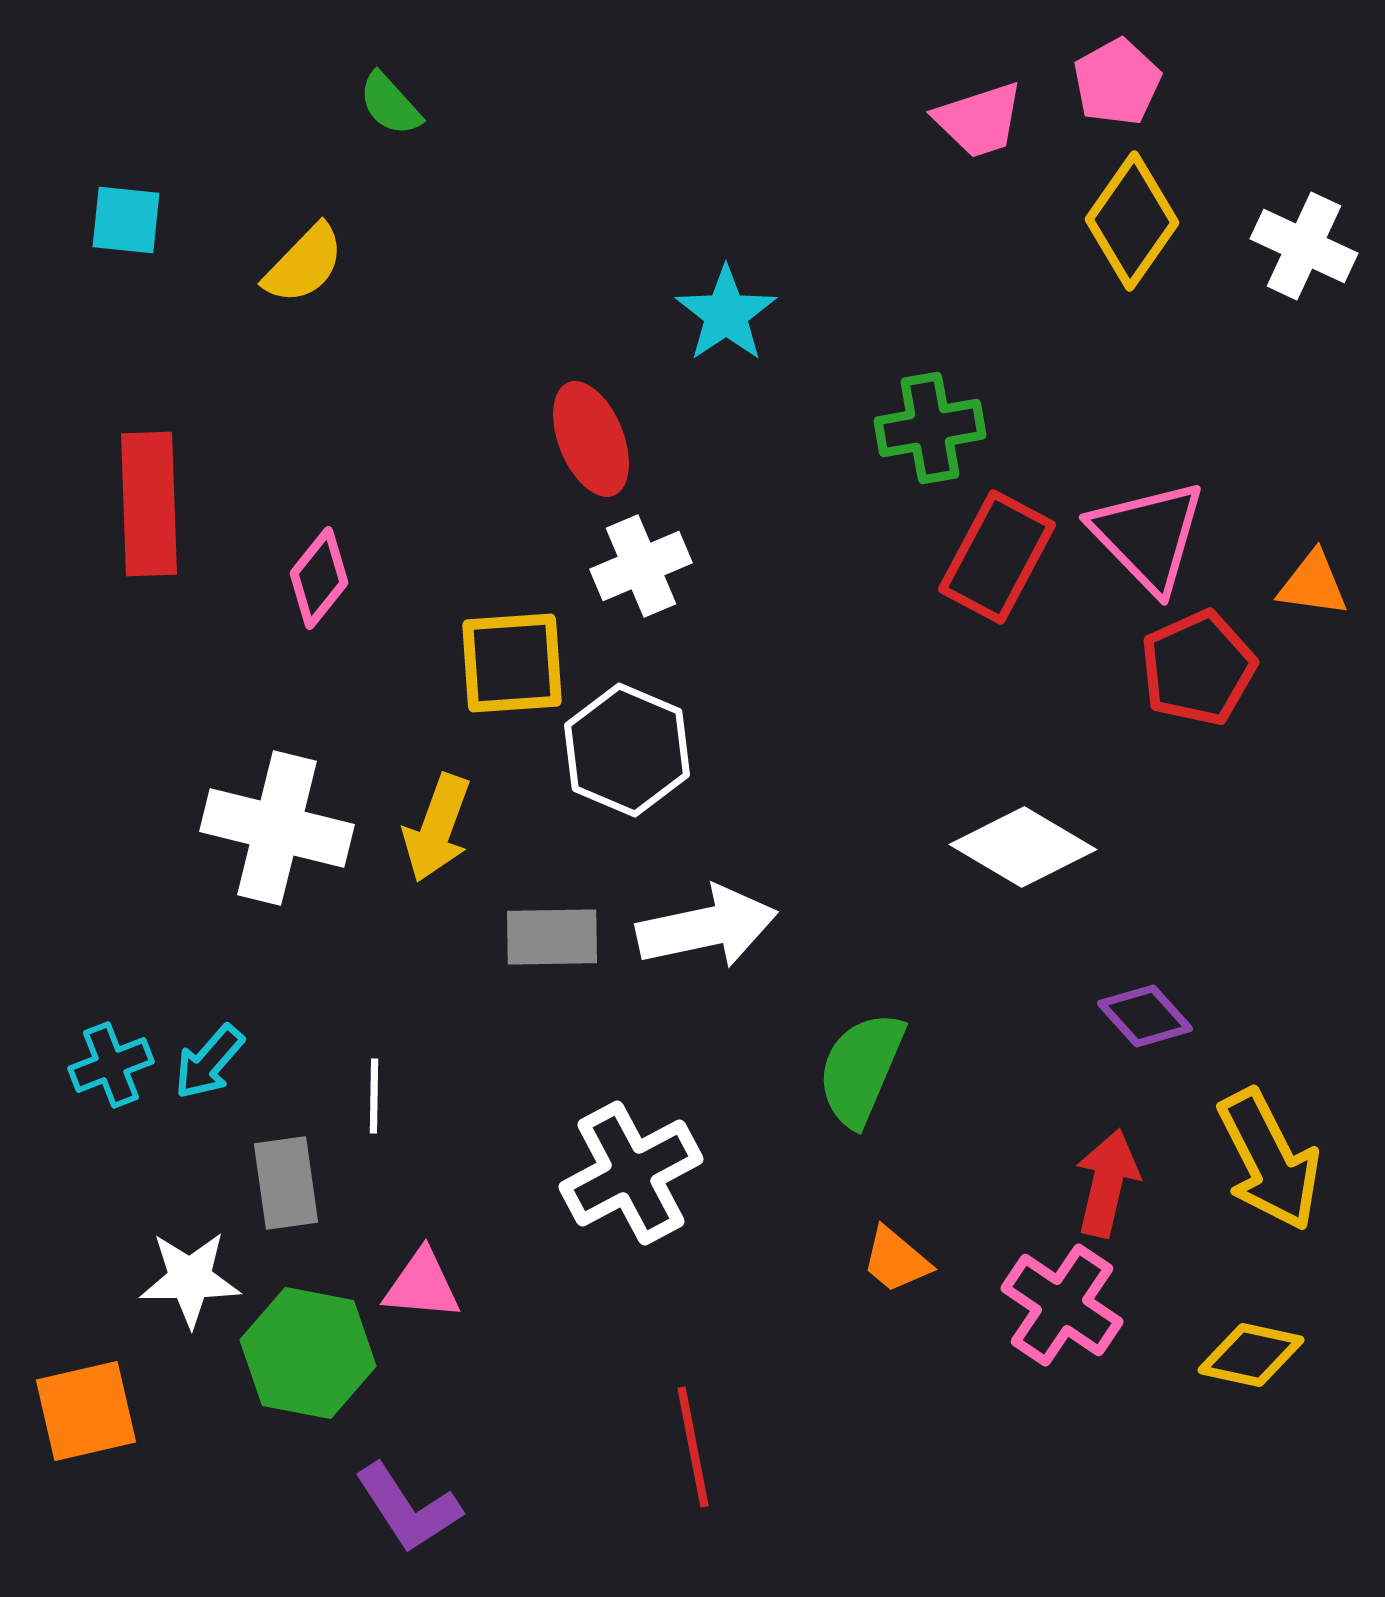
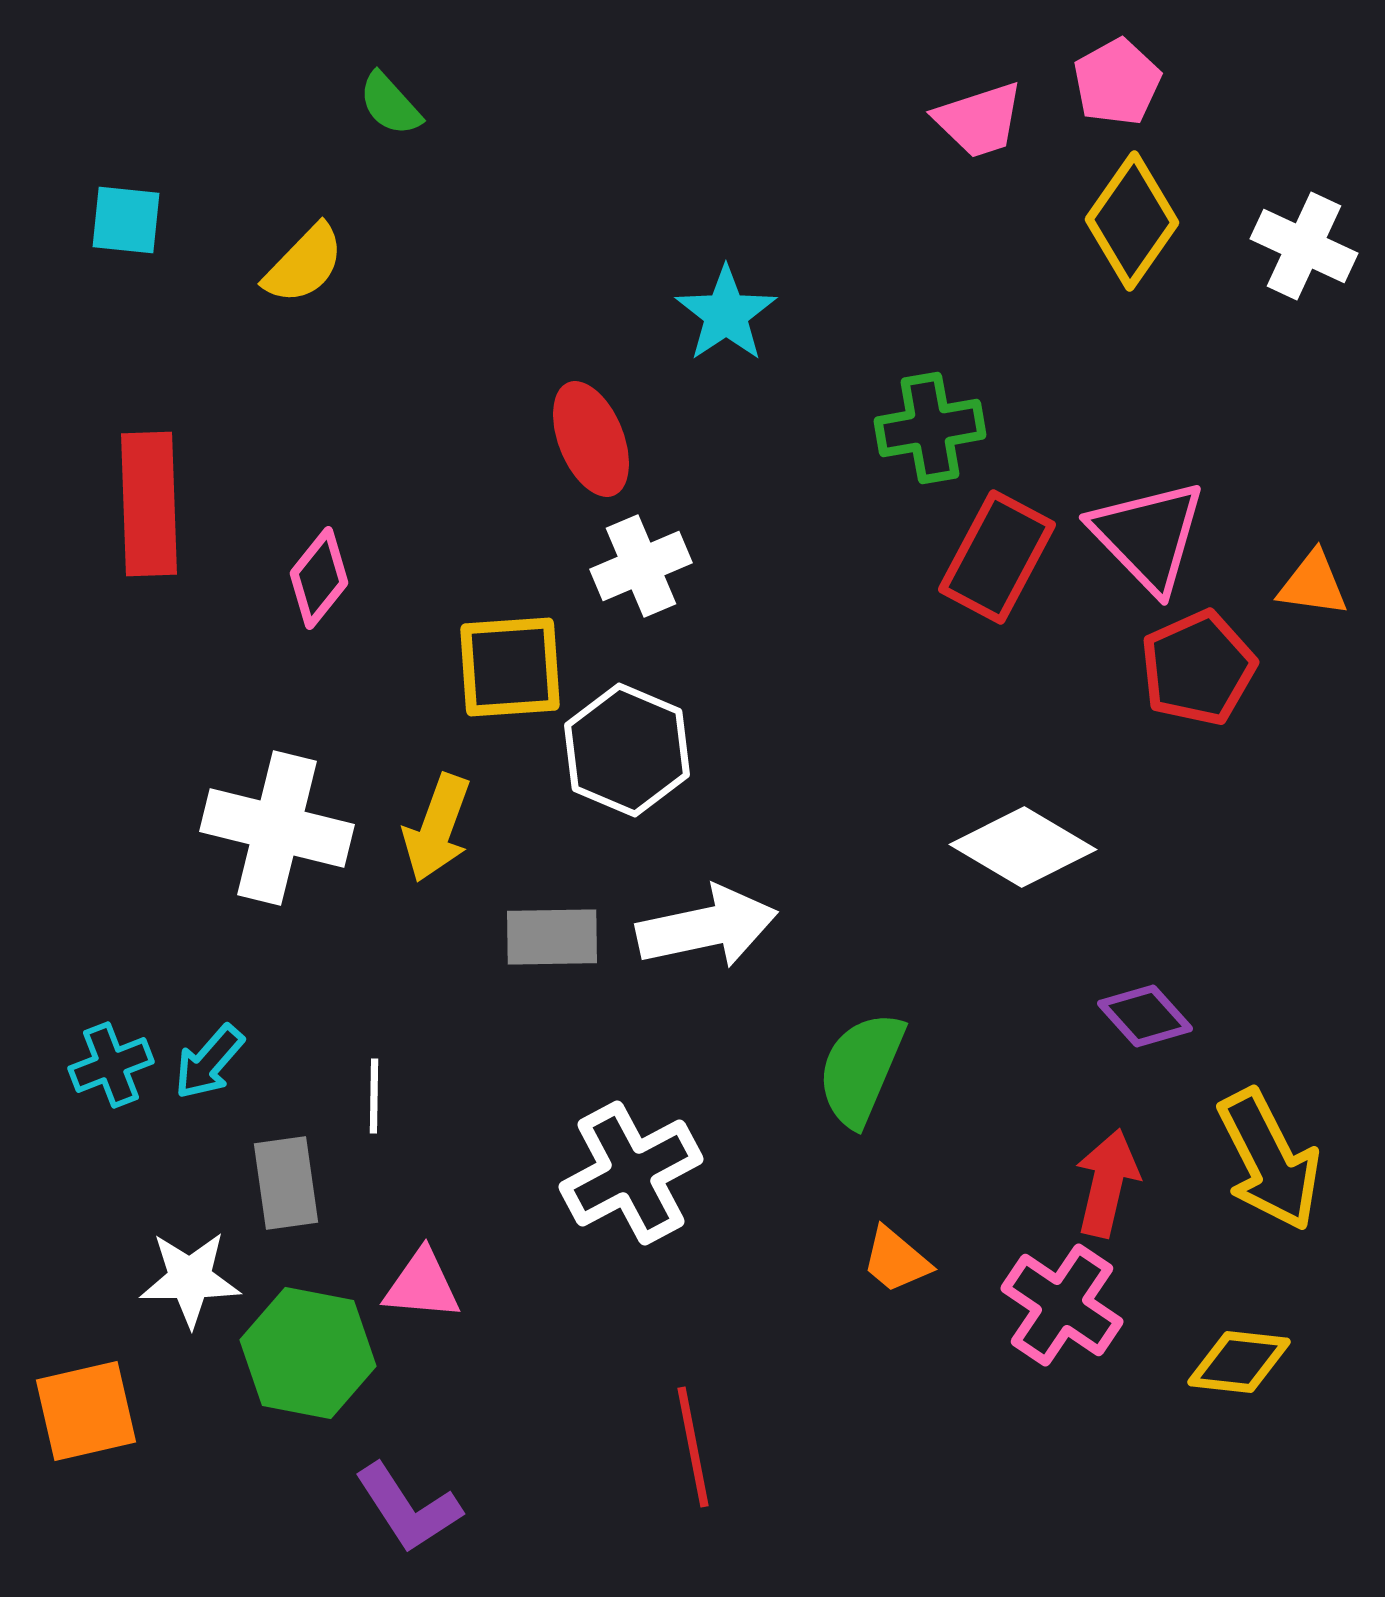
yellow square at (512, 663): moved 2 px left, 4 px down
yellow diamond at (1251, 1355): moved 12 px left, 7 px down; rotated 6 degrees counterclockwise
